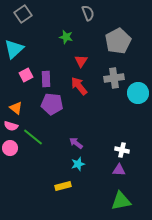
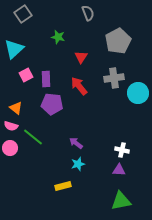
green star: moved 8 px left
red triangle: moved 4 px up
